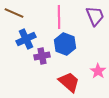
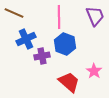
pink star: moved 4 px left
